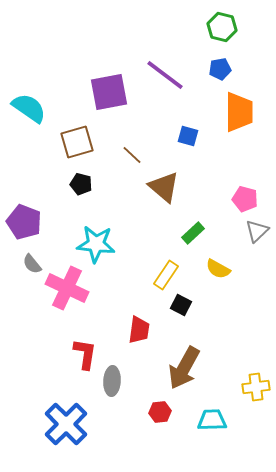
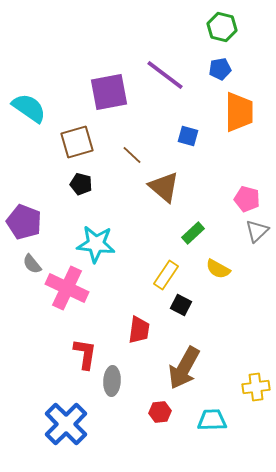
pink pentagon: moved 2 px right
